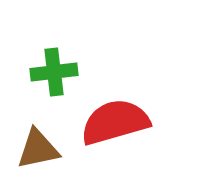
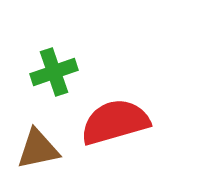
green cross: rotated 12 degrees counterclockwise
